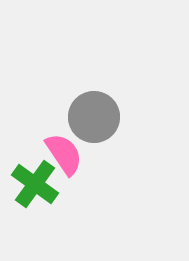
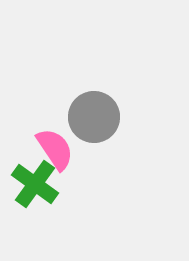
pink semicircle: moved 9 px left, 5 px up
